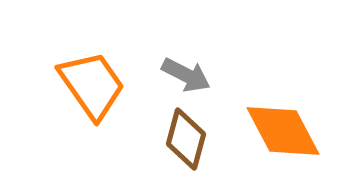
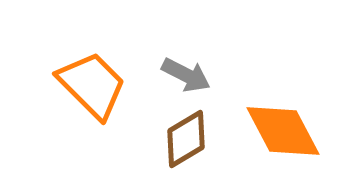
orange trapezoid: rotated 10 degrees counterclockwise
brown diamond: rotated 44 degrees clockwise
